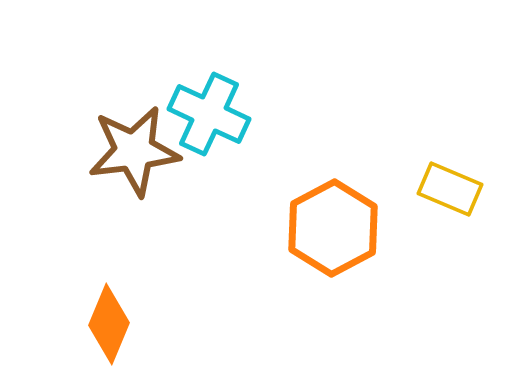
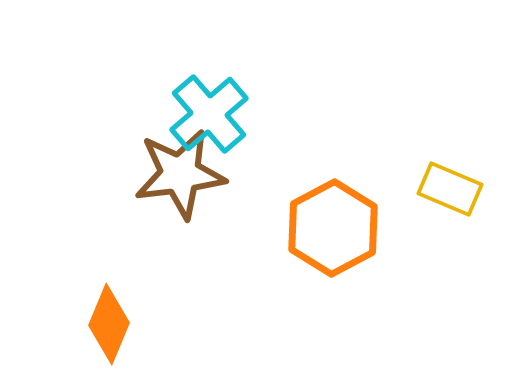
cyan cross: rotated 24 degrees clockwise
brown star: moved 46 px right, 23 px down
